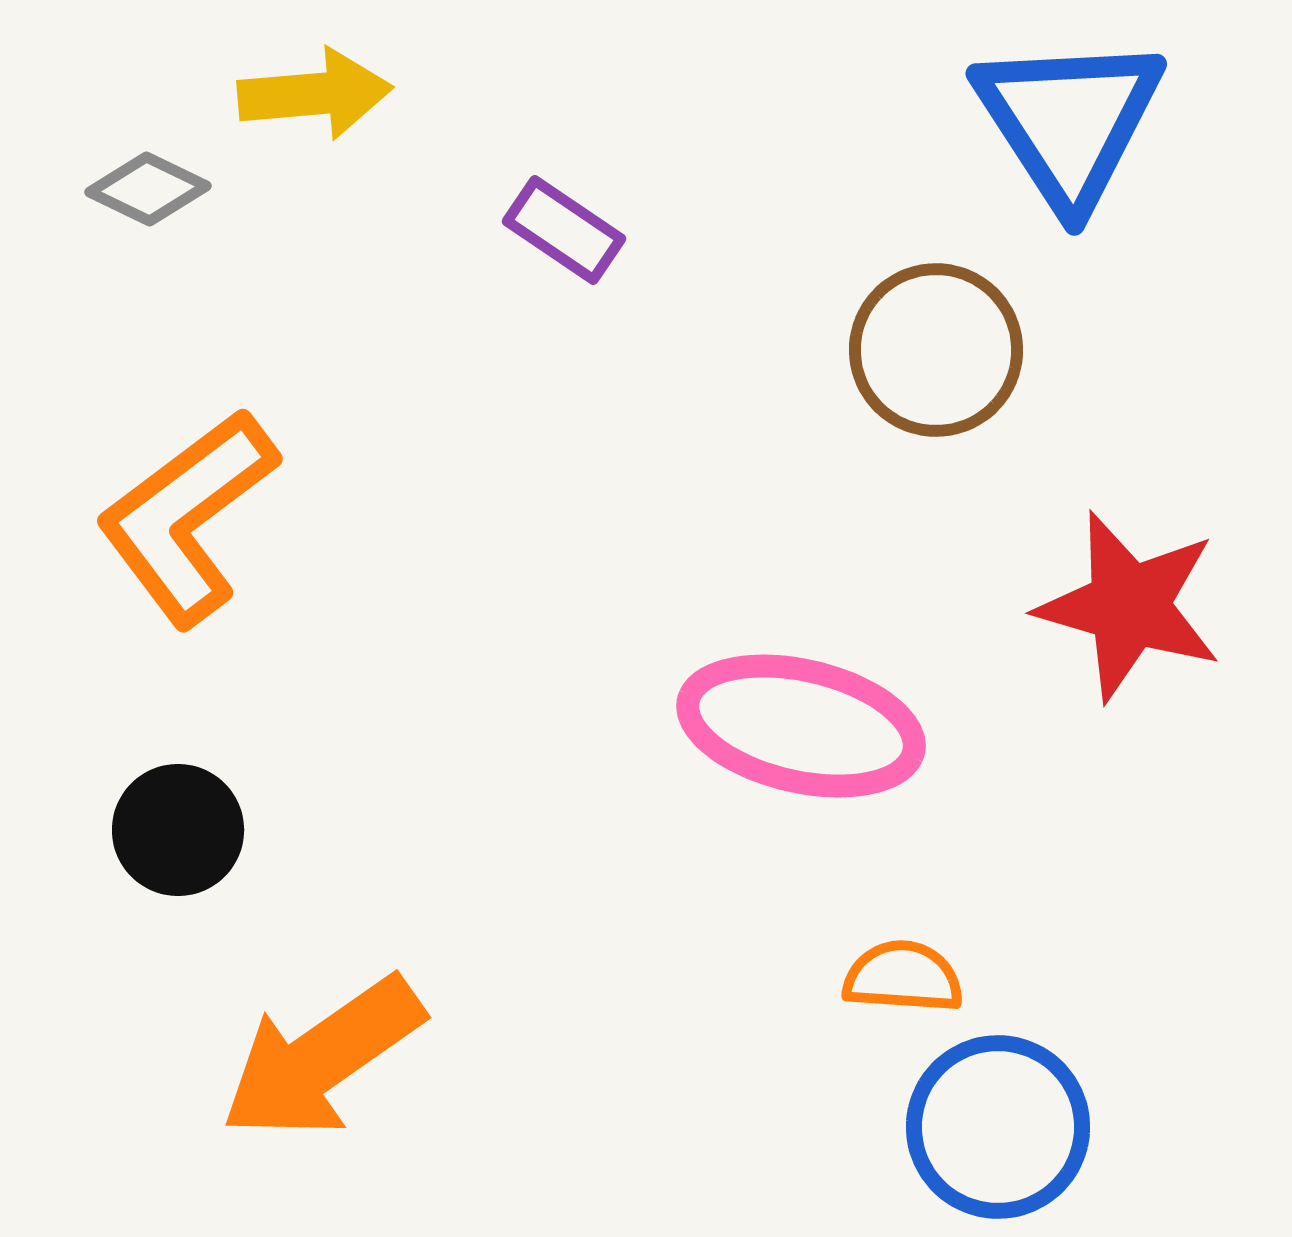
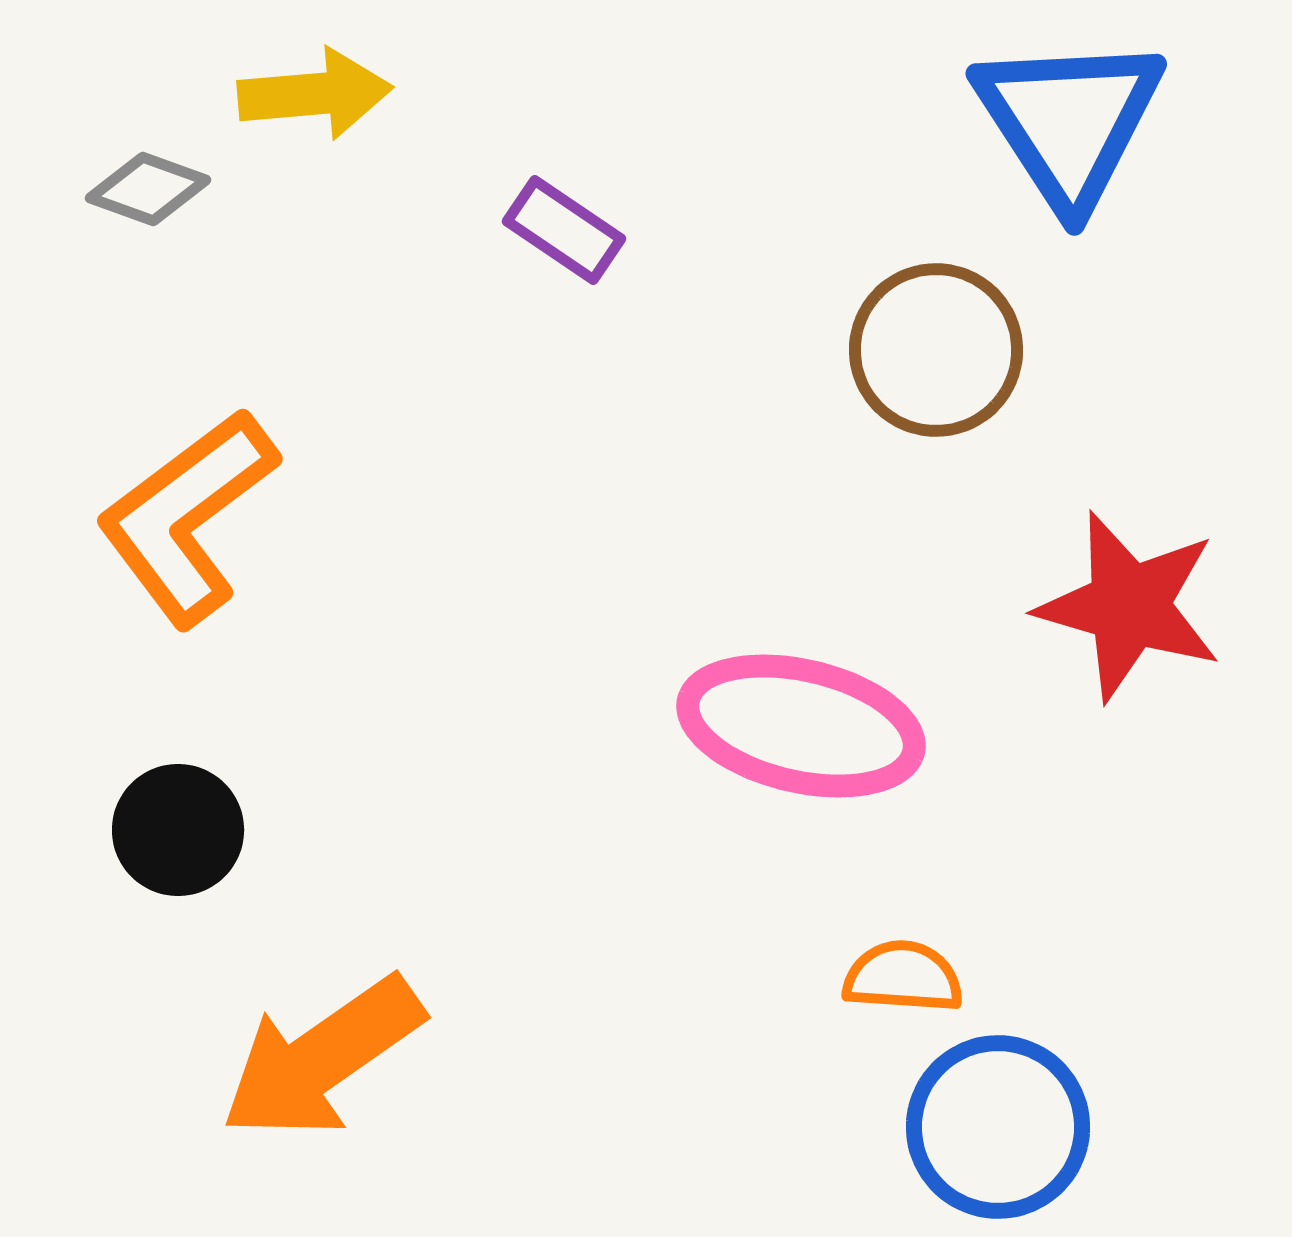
gray diamond: rotated 6 degrees counterclockwise
